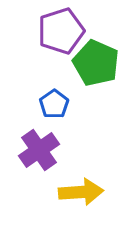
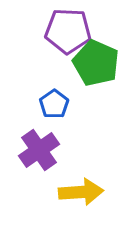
purple pentagon: moved 7 px right; rotated 21 degrees clockwise
